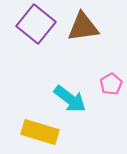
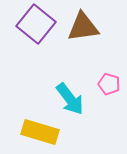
pink pentagon: moved 2 px left; rotated 25 degrees counterclockwise
cyan arrow: rotated 16 degrees clockwise
